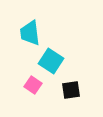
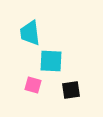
cyan square: rotated 30 degrees counterclockwise
pink square: rotated 18 degrees counterclockwise
